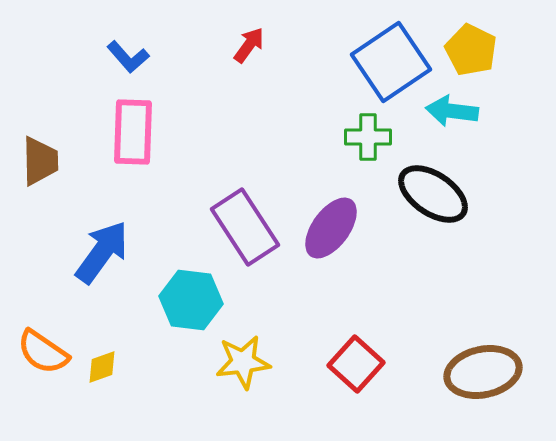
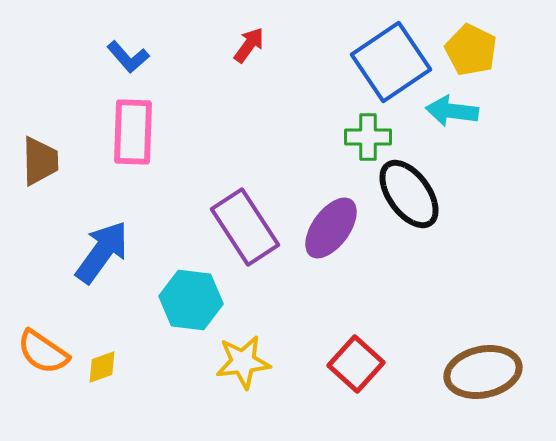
black ellipse: moved 24 px left; rotated 20 degrees clockwise
